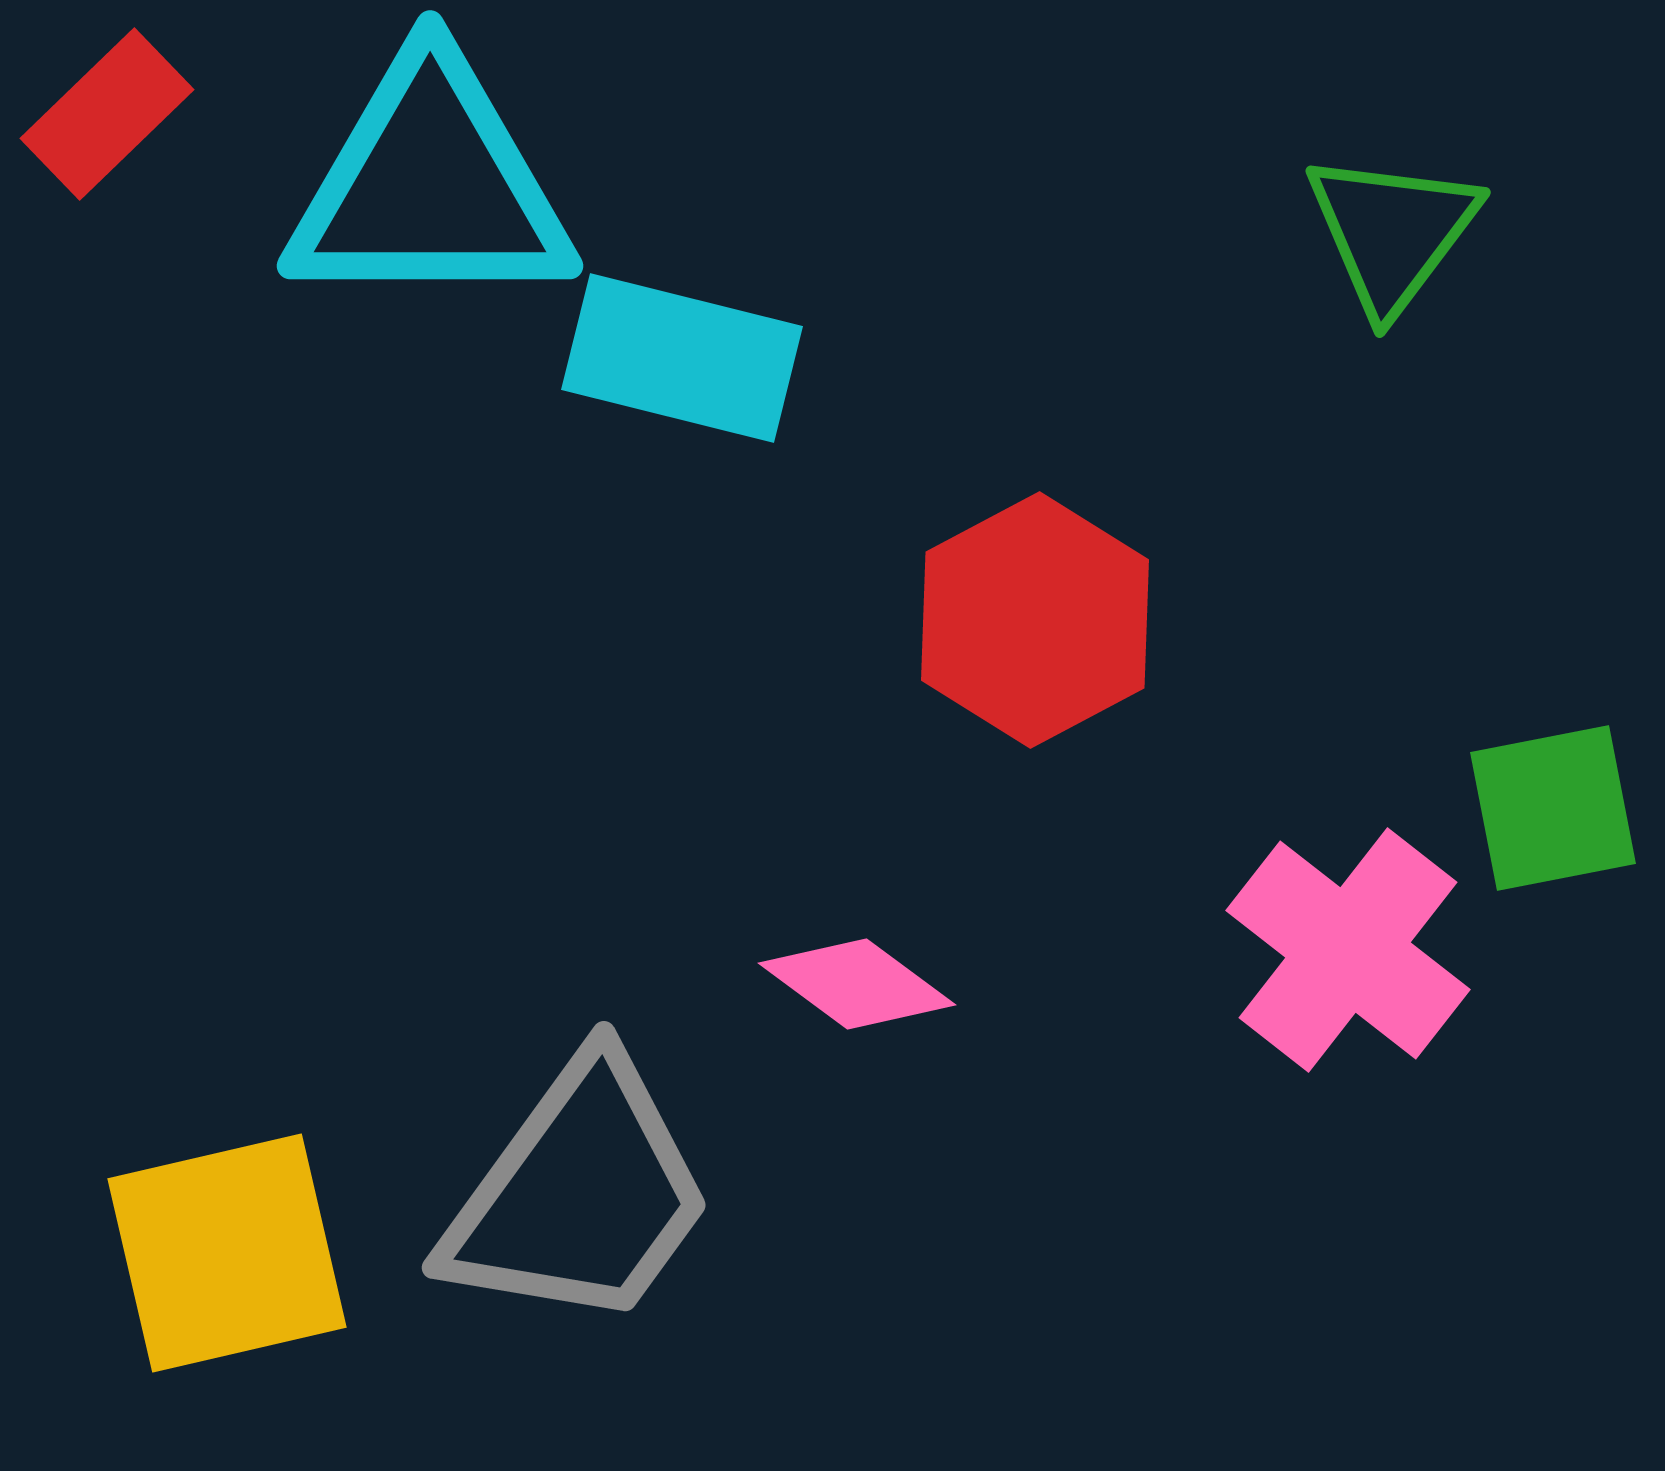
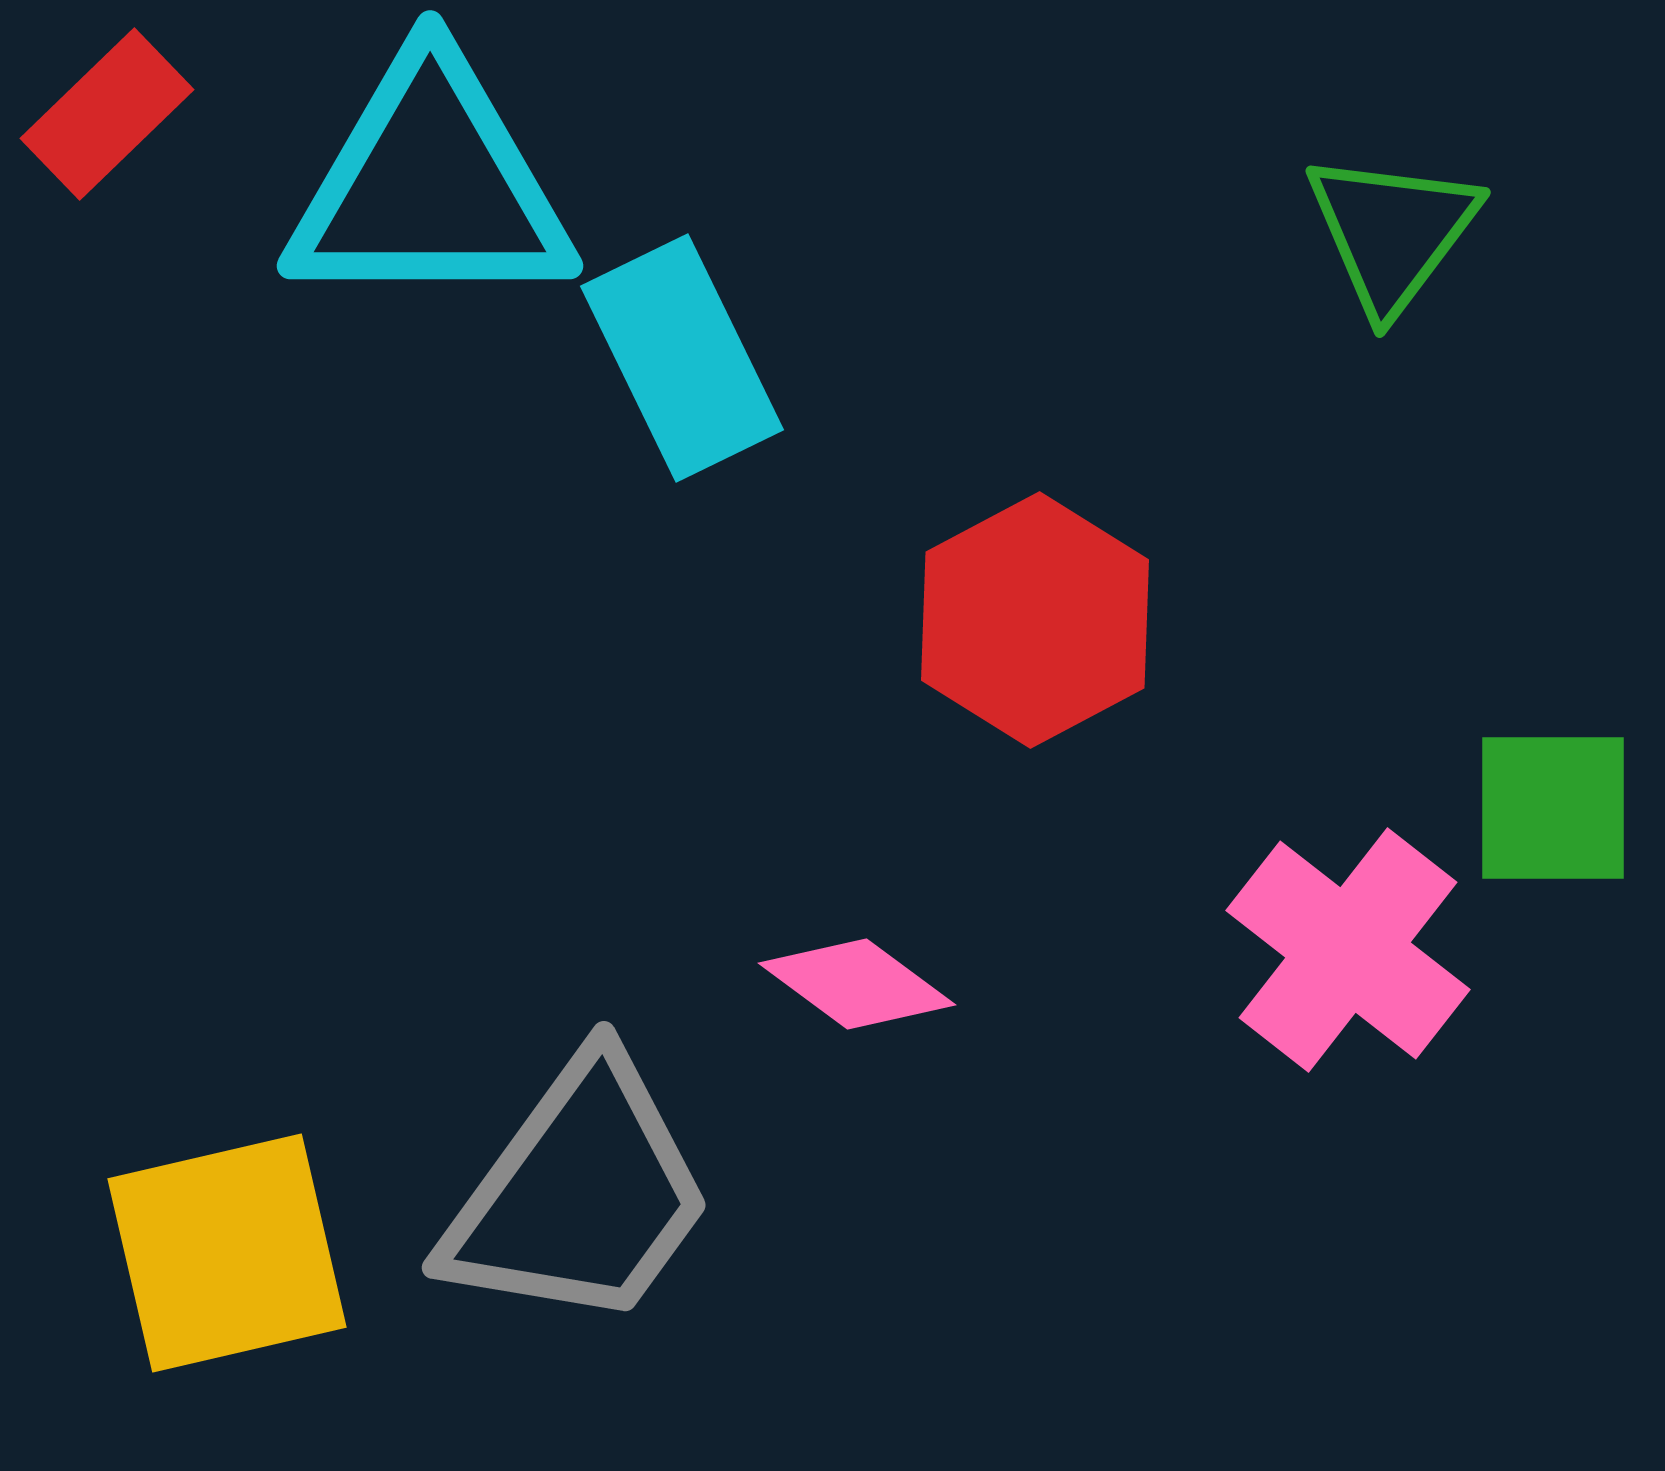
cyan rectangle: rotated 50 degrees clockwise
green square: rotated 11 degrees clockwise
